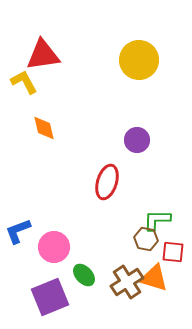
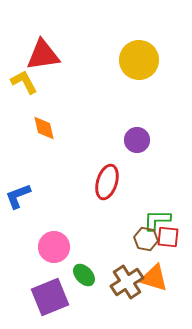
blue L-shape: moved 35 px up
red square: moved 5 px left, 15 px up
